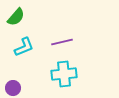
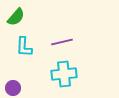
cyan L-shape: rotated 115 degrees clockwise
